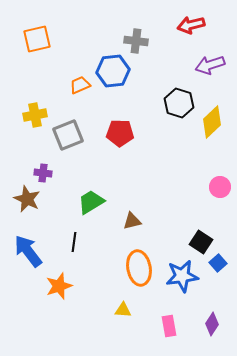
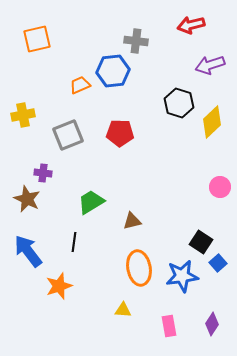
yellow cross: moved 12 px left
